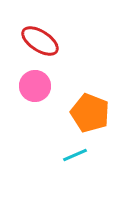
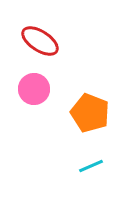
pink circle: moved 1 px left, 3 px down
cyan line: moved 16 px right, 11 px down
